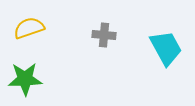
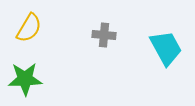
yellow semicircle: rotated 140 degrees clockwise
